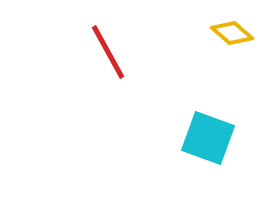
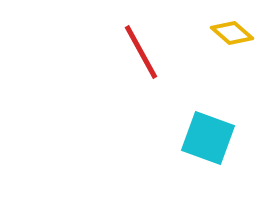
red line: moved 33 px right
